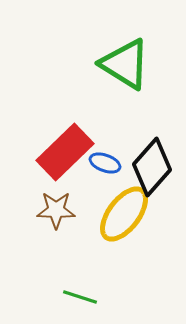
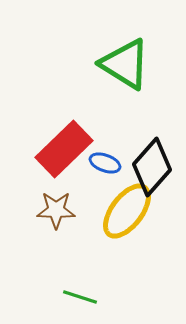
red rectangle: moved 1 px left, 3 px up
yellow ellipse: moved 3 px right, 3 px up
